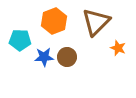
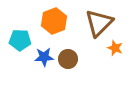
brown triangle: moved 3 px right, 1 px down
orange star: moved 3 px left
brown circle: moved 1 px right, 2 px down
